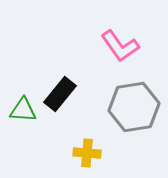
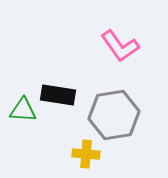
black rectangle: moved 2 px left, 1 px down; rotated 60 degrees clockwise
gray hexagon: moved 20 px left, 8 px down
yellow cross: moved 1 px left, 1 px down
